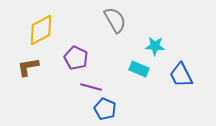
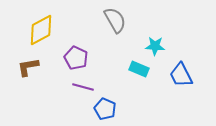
purple line: moved 8 px left
